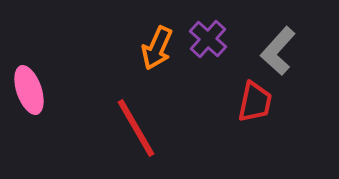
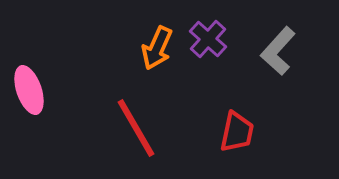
red trapezoid: moved 18 px left, 30 px down
